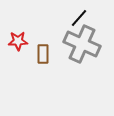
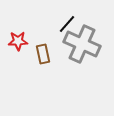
black line: moved 12 px left, 6 px down
brown rectangle: rotated 12 degrees counterclockwise
